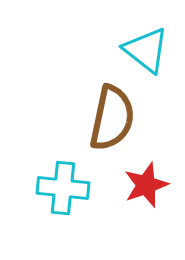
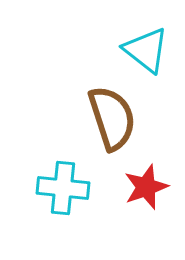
brown semicircle: rotated 30 degrees counterclockwise
red star: moved 2 px down
